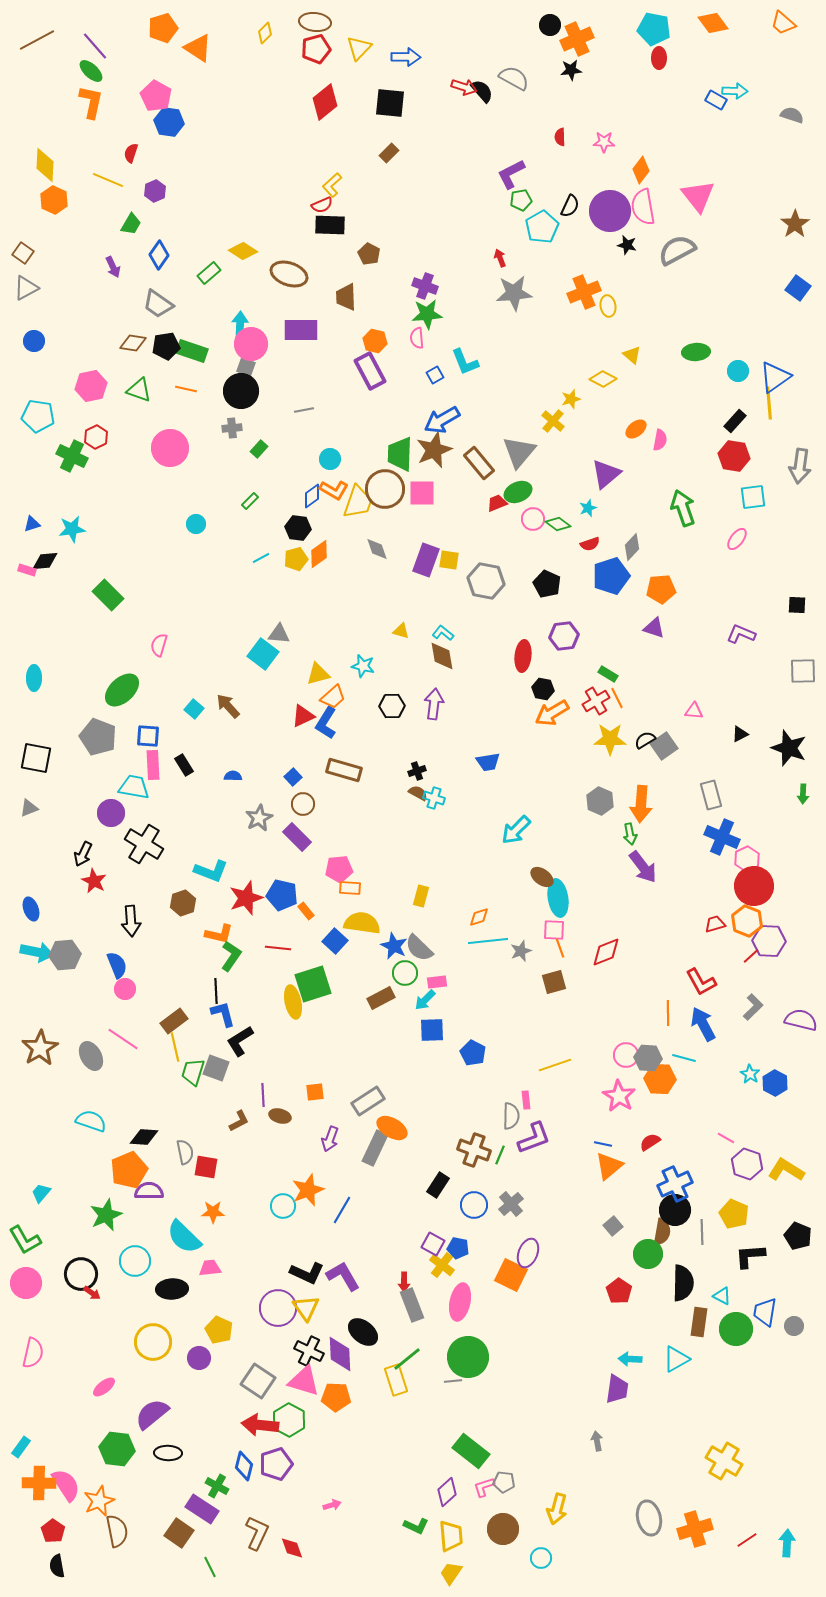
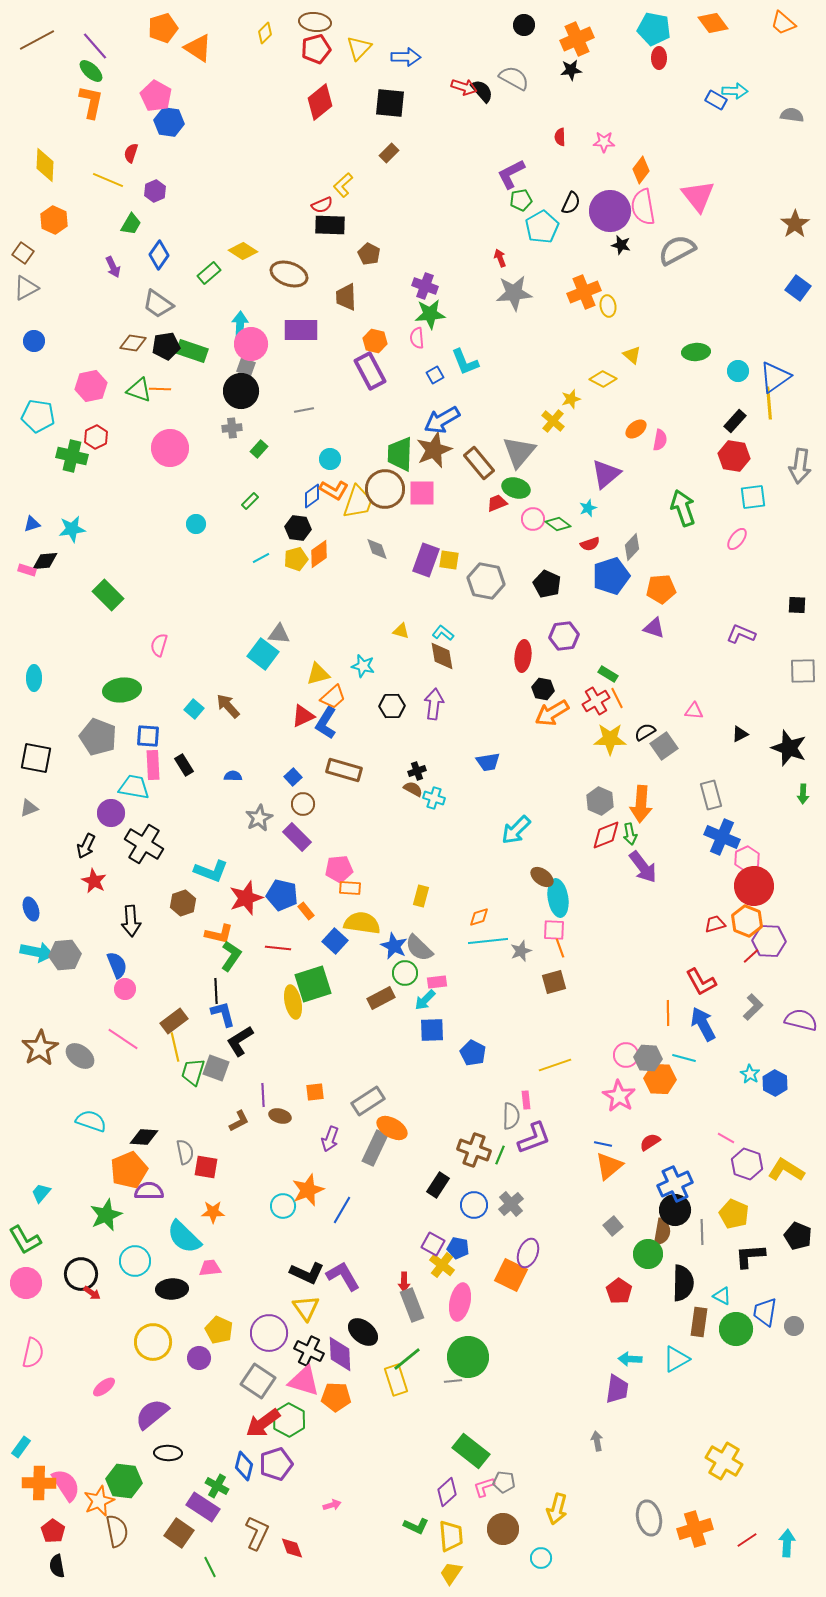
black circle at (550, 25): moved 26 px left
red diamond at (325, 102): moved 5 px left
gray semicircle at (792, 115): rotated 10 degrees counterclockwise
yellow L-shape at (332, 185): moved 11 px right
orange hexagon at (54, 200): moved 20 px down
black semicircle at (570, 206): moved 1 px right, 3 px up
black star at (627, 245): moved 6 px left
green star at (427, 314): moved 3 px right
orange line at (186, 389): moved 26 px left; rotated 10 degrees counterclockwise
green cross at (72, 456): rotated 12 degrees counterclockwise
green ellipse at (518, 492): moved 2 px left, 4 px up; rotated 40 degrees clockwise
green ellipse at (122, 690): rotated 36 degrees clockwise
black semicircle at (645, 740): moved 8 px up
brown semicircle at (418, 793): moved 5 px left, 4 px up
black arrow at (83, 854): moved 3 px right, 8 px up
red diamond at (606, 952): moved 117 px up
gray ellipse at (91, 1056): moved 11 px left; rotated 24 degrees counterclockwise
purple circle at (278, 1308): moved 9 px left, 25 px down
red arrow at (260, 1425): moved 3 px right, 2 px up; rotated 42 degrees counterclockwise
green hexagon at (117, 1449): moved 7 px right, 32 px down
purple rectangle at (202, 1509): moved 1 px right, 2 px up
